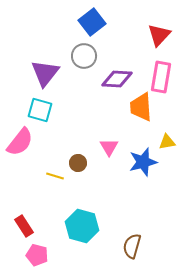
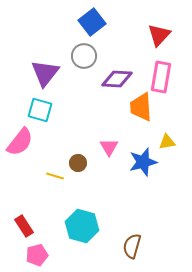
pink pentagon: rotated 30 degrees counterclockwise
